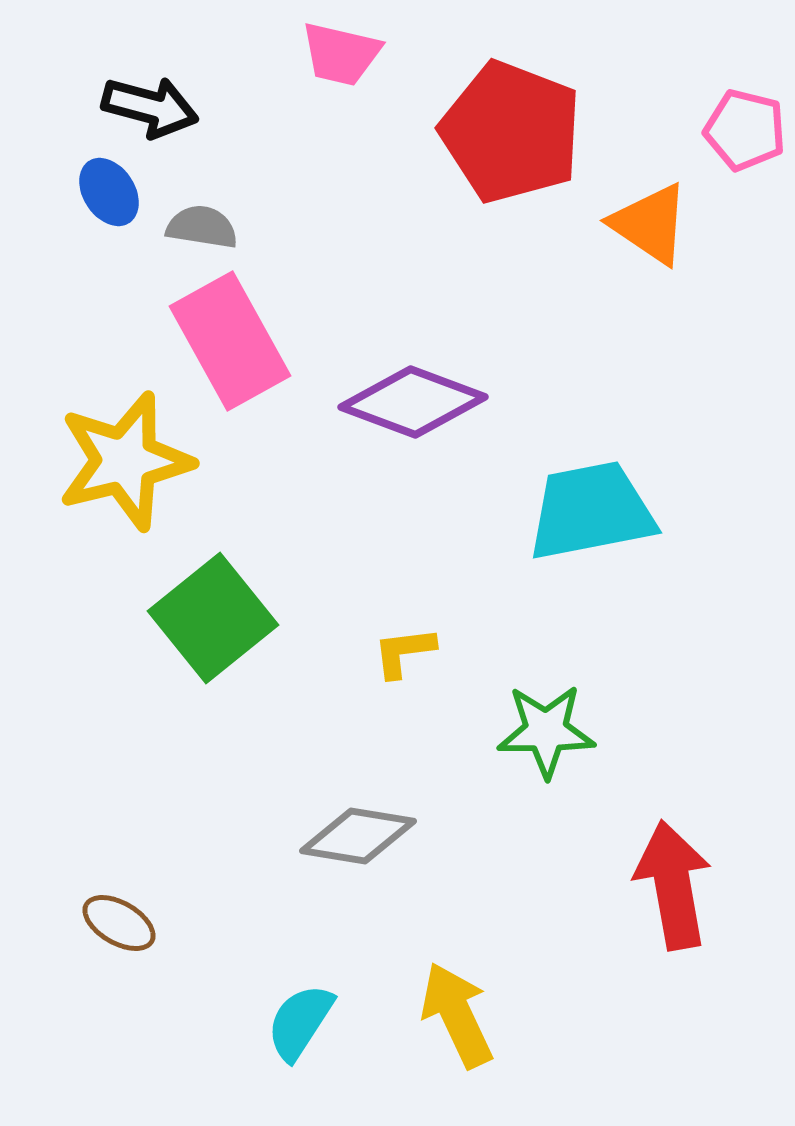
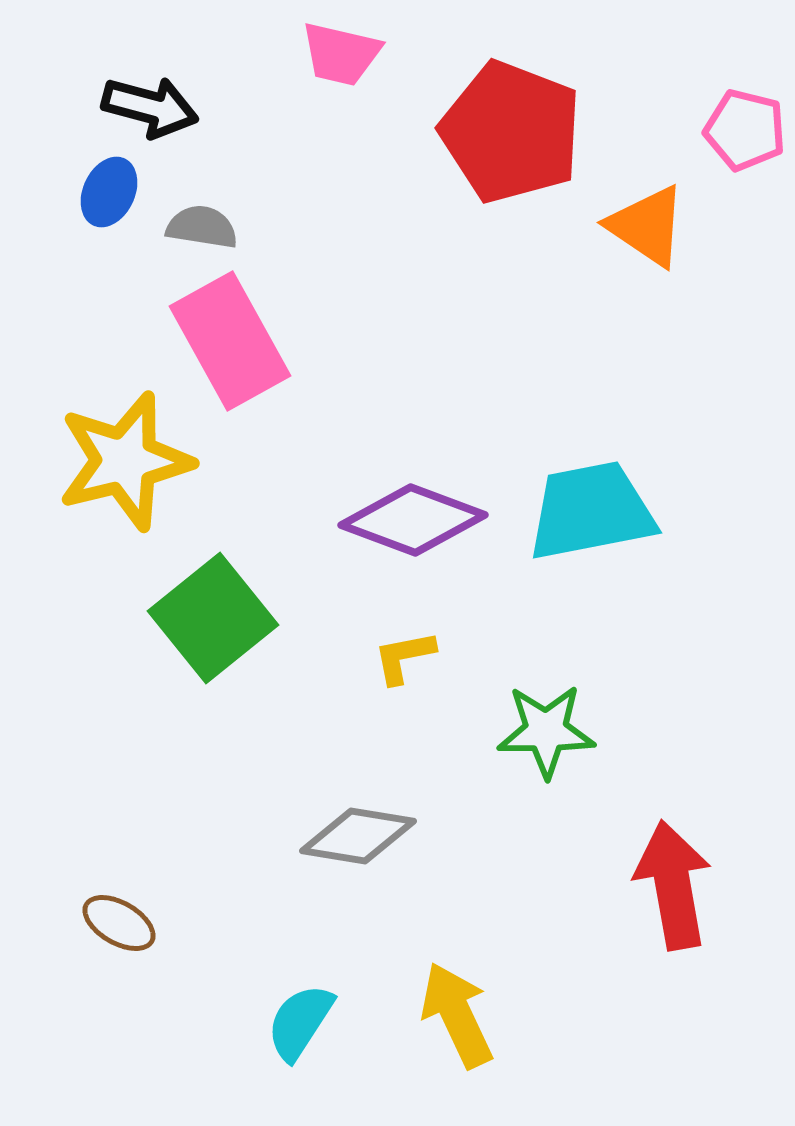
blue ellipse: rotated 58 degrees clockwise
orange triangle: moved 3 px left, 2 px down
purple diamond: moved 118 px down
yellow L-shape: moved 5 px down; rotated 4 degrees counterclockwise
